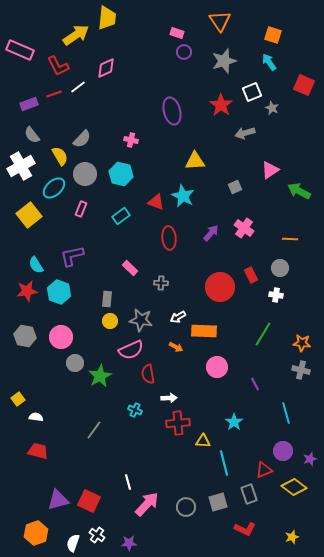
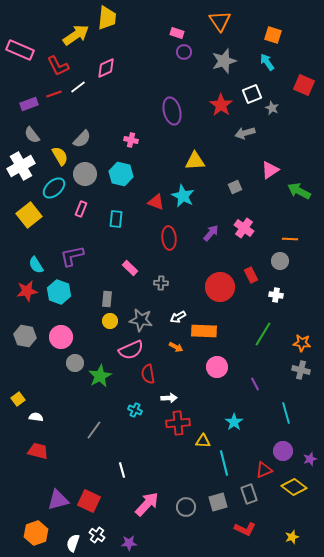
cyan arrow at (269, 62): moved 2 px left
white square at (252, 92): moved 2 px down
cyan rectangle at (121, 216): moved 5 px left, 3 px down; rotated 48 degrees counterclockwise
gray circle at (280, 268): moved 7 px up
white line at (128, 482): moved 6 px left, 12 px up
